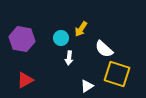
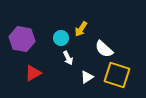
white arrow: moved 1 px left; rotated 32 degrees counterclockwise
yellow square: moved 1 px down
red triangle: moved 8 px right, 7 px up
white triangle: moved 9 px up
